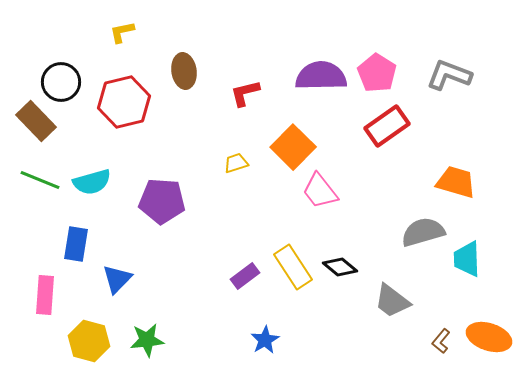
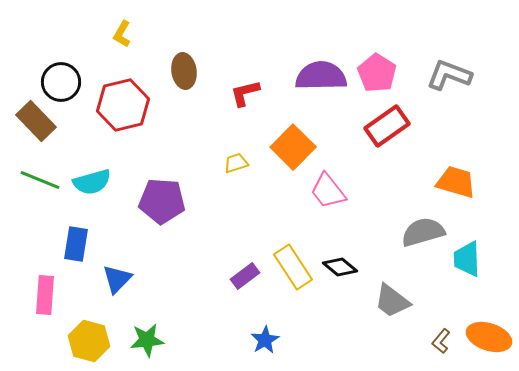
yellow L-shape: moved 2 px down; rotated 48 degrees counterclockwise
red hexagon: moved 1 px left, 3 px down
pink trapezoid: moved 8 px right
